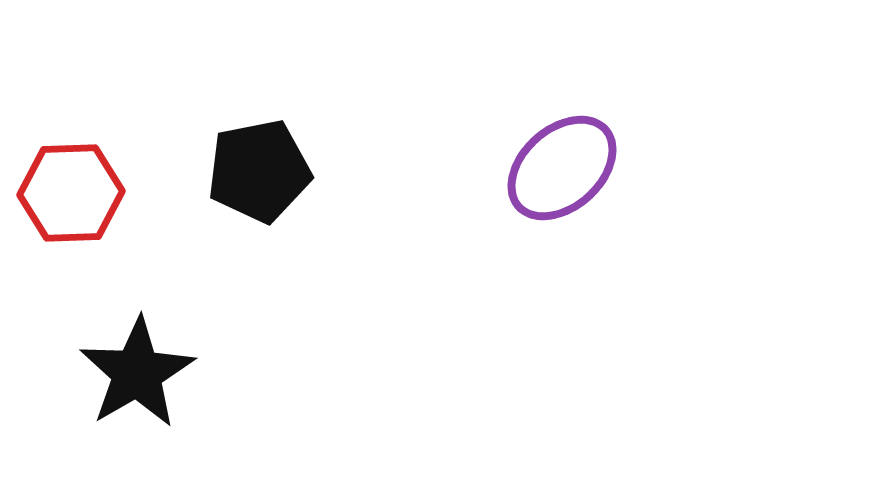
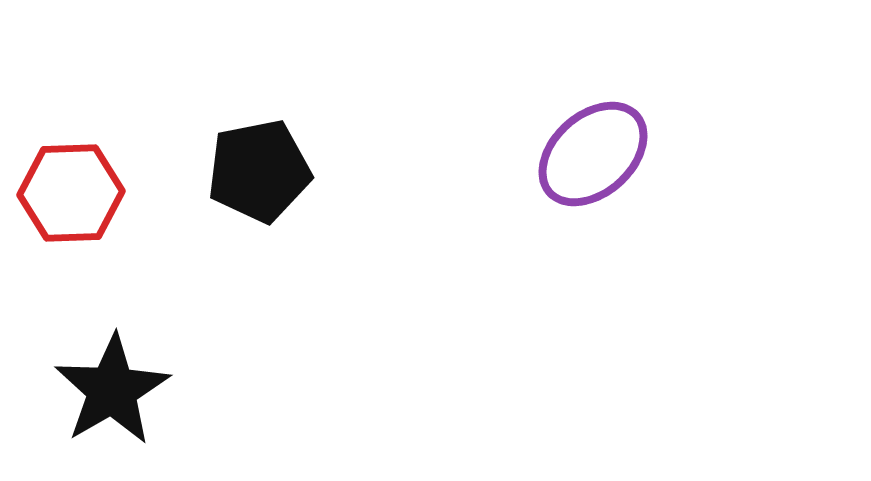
purple ellipse: moved 31 px right, 14 px up
black star: moved 25 px left, 17 px down
